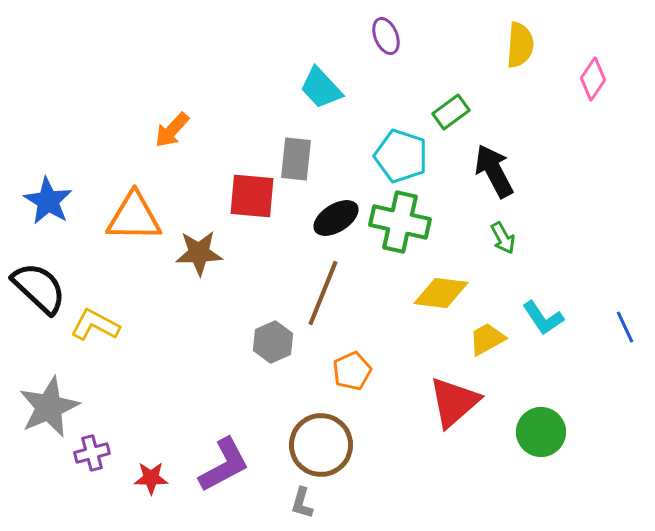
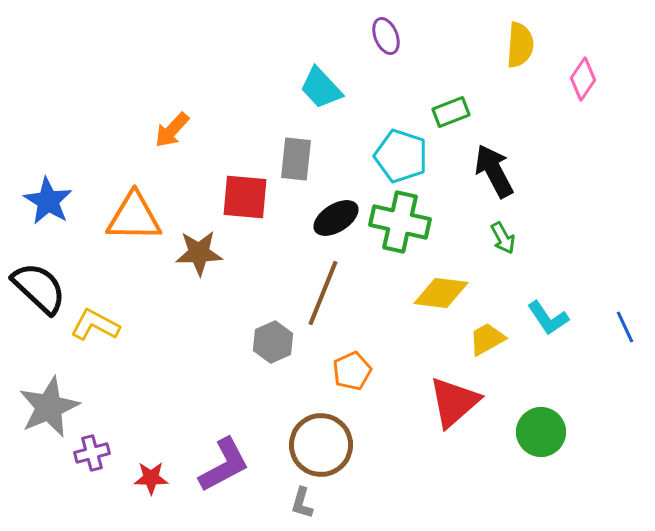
pink diamond: moved 10 px left
green rectangle: rotated 15 degrees clockwise
red square: moved 7 px left, 1 px down
cyan L-shape: moved 5 px right
